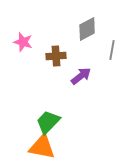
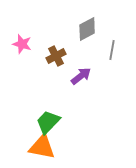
pink star: moved 1 px left, 2 px down
brown cross: rotated 24 degrees counterclockwise
